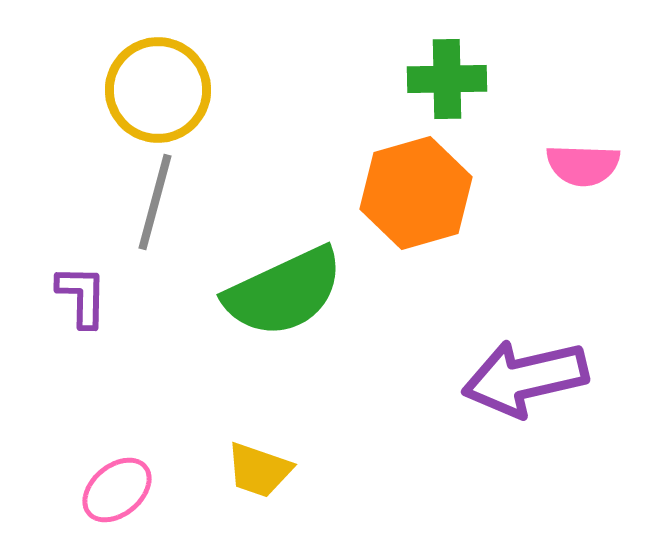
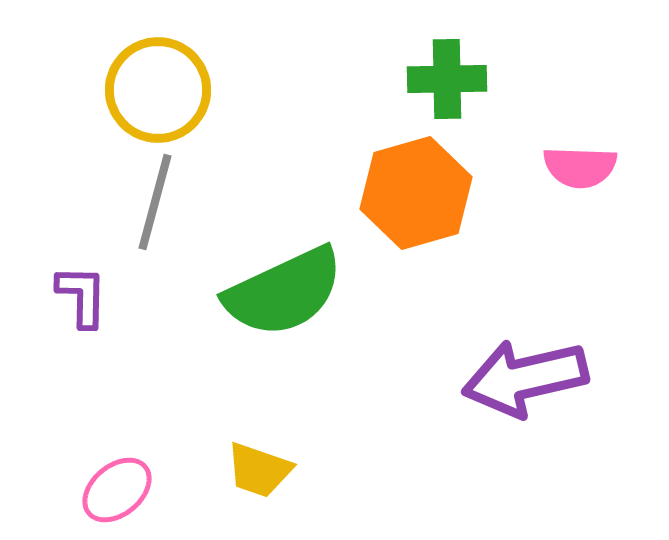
pink semicircle: moved 3 px left, 2 px down
